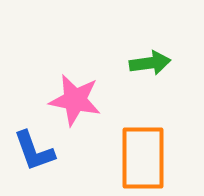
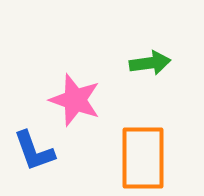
pink star: rotated 8 degrees clockwise
